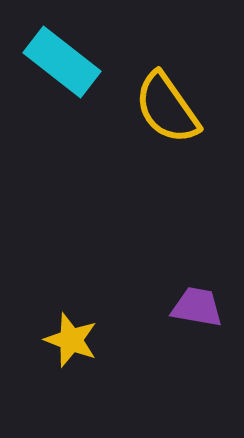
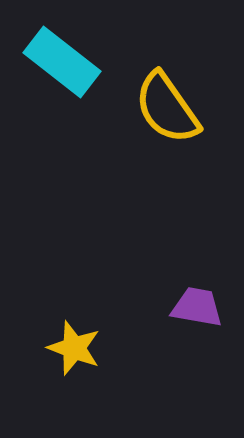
yellow star: moved 3 px right, 8 px down
